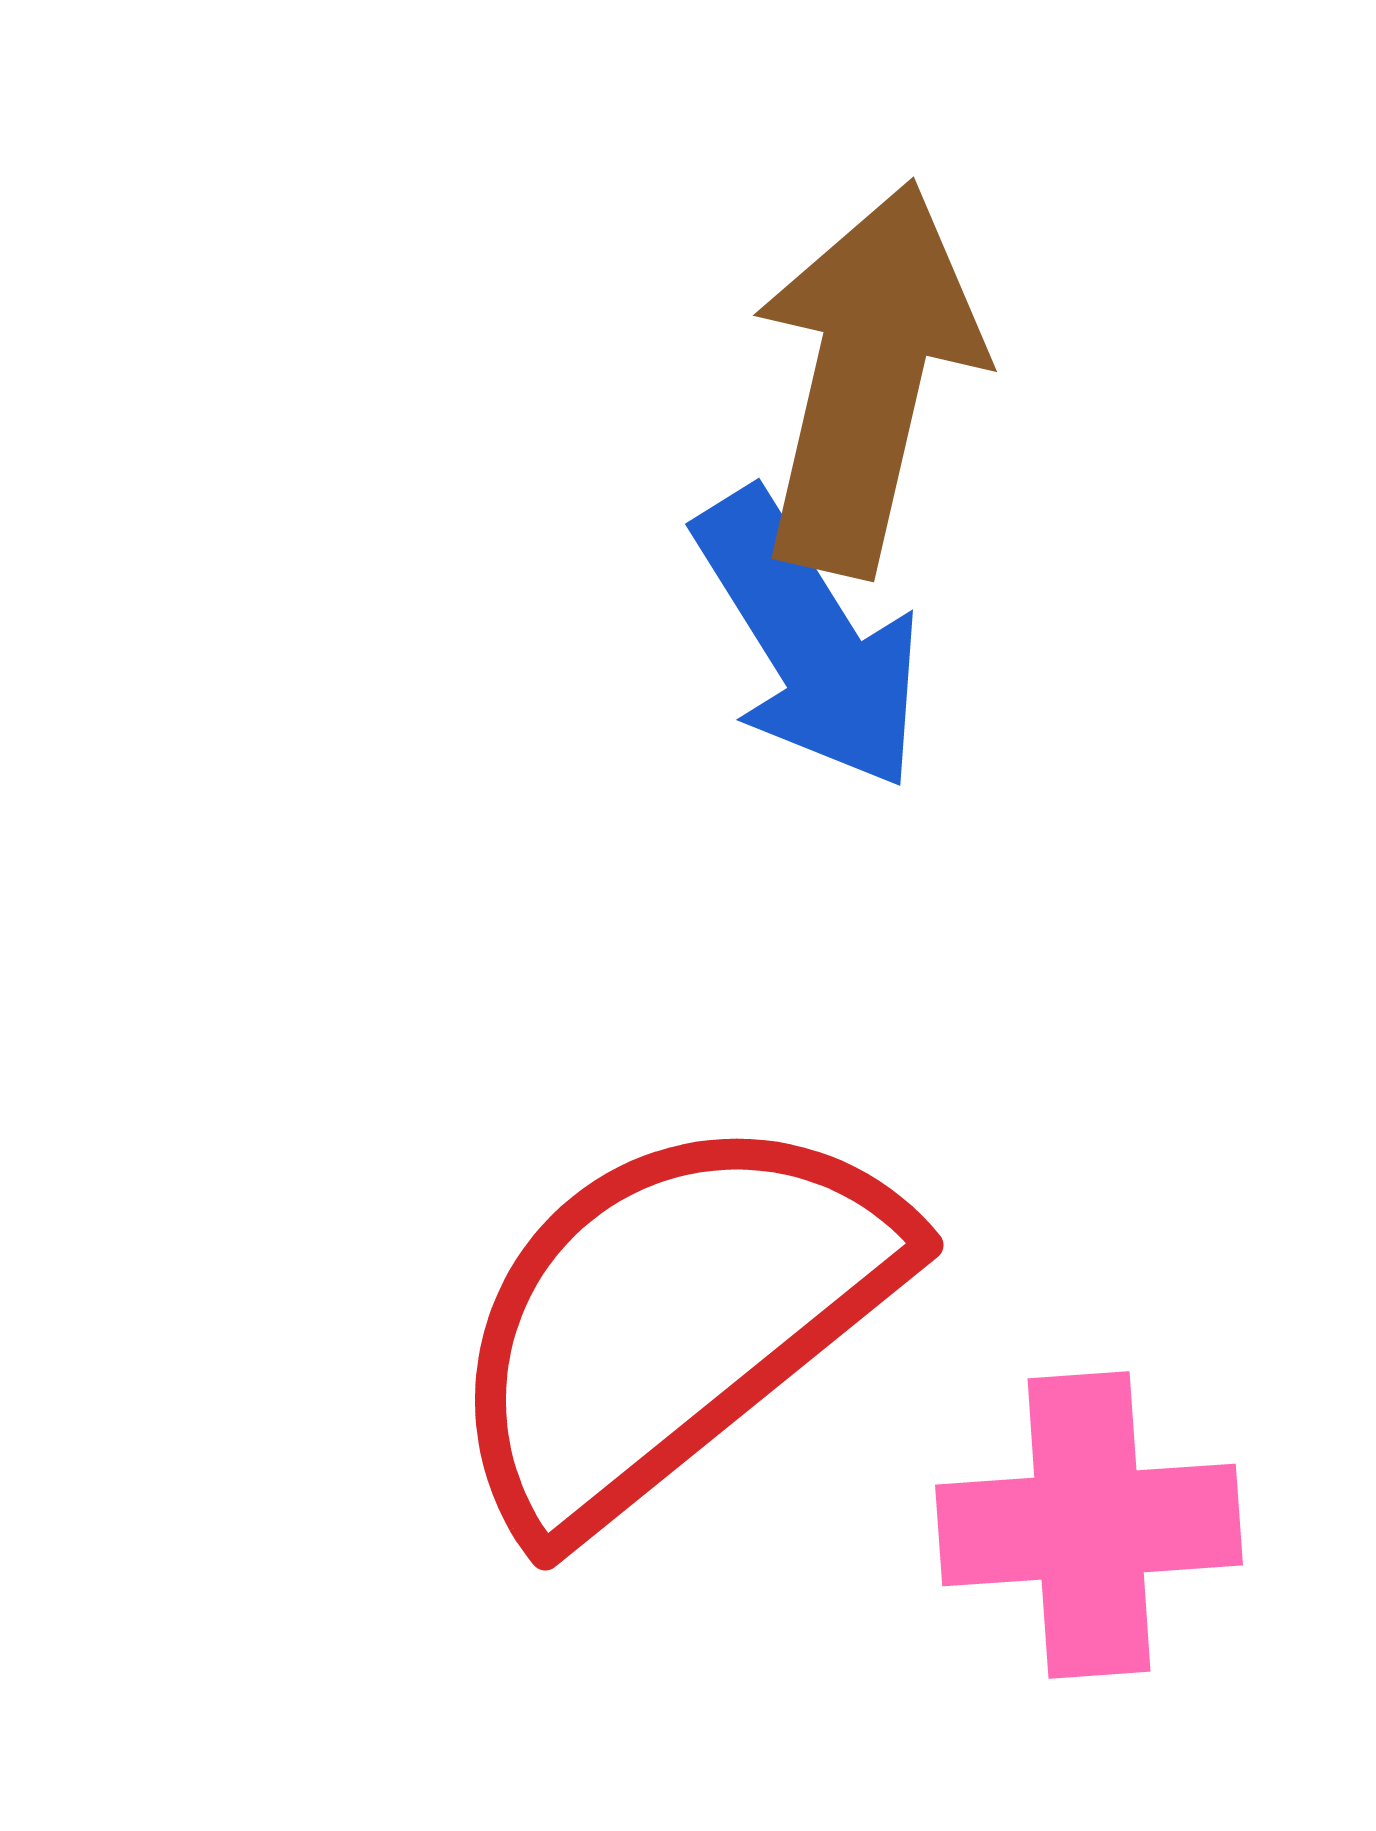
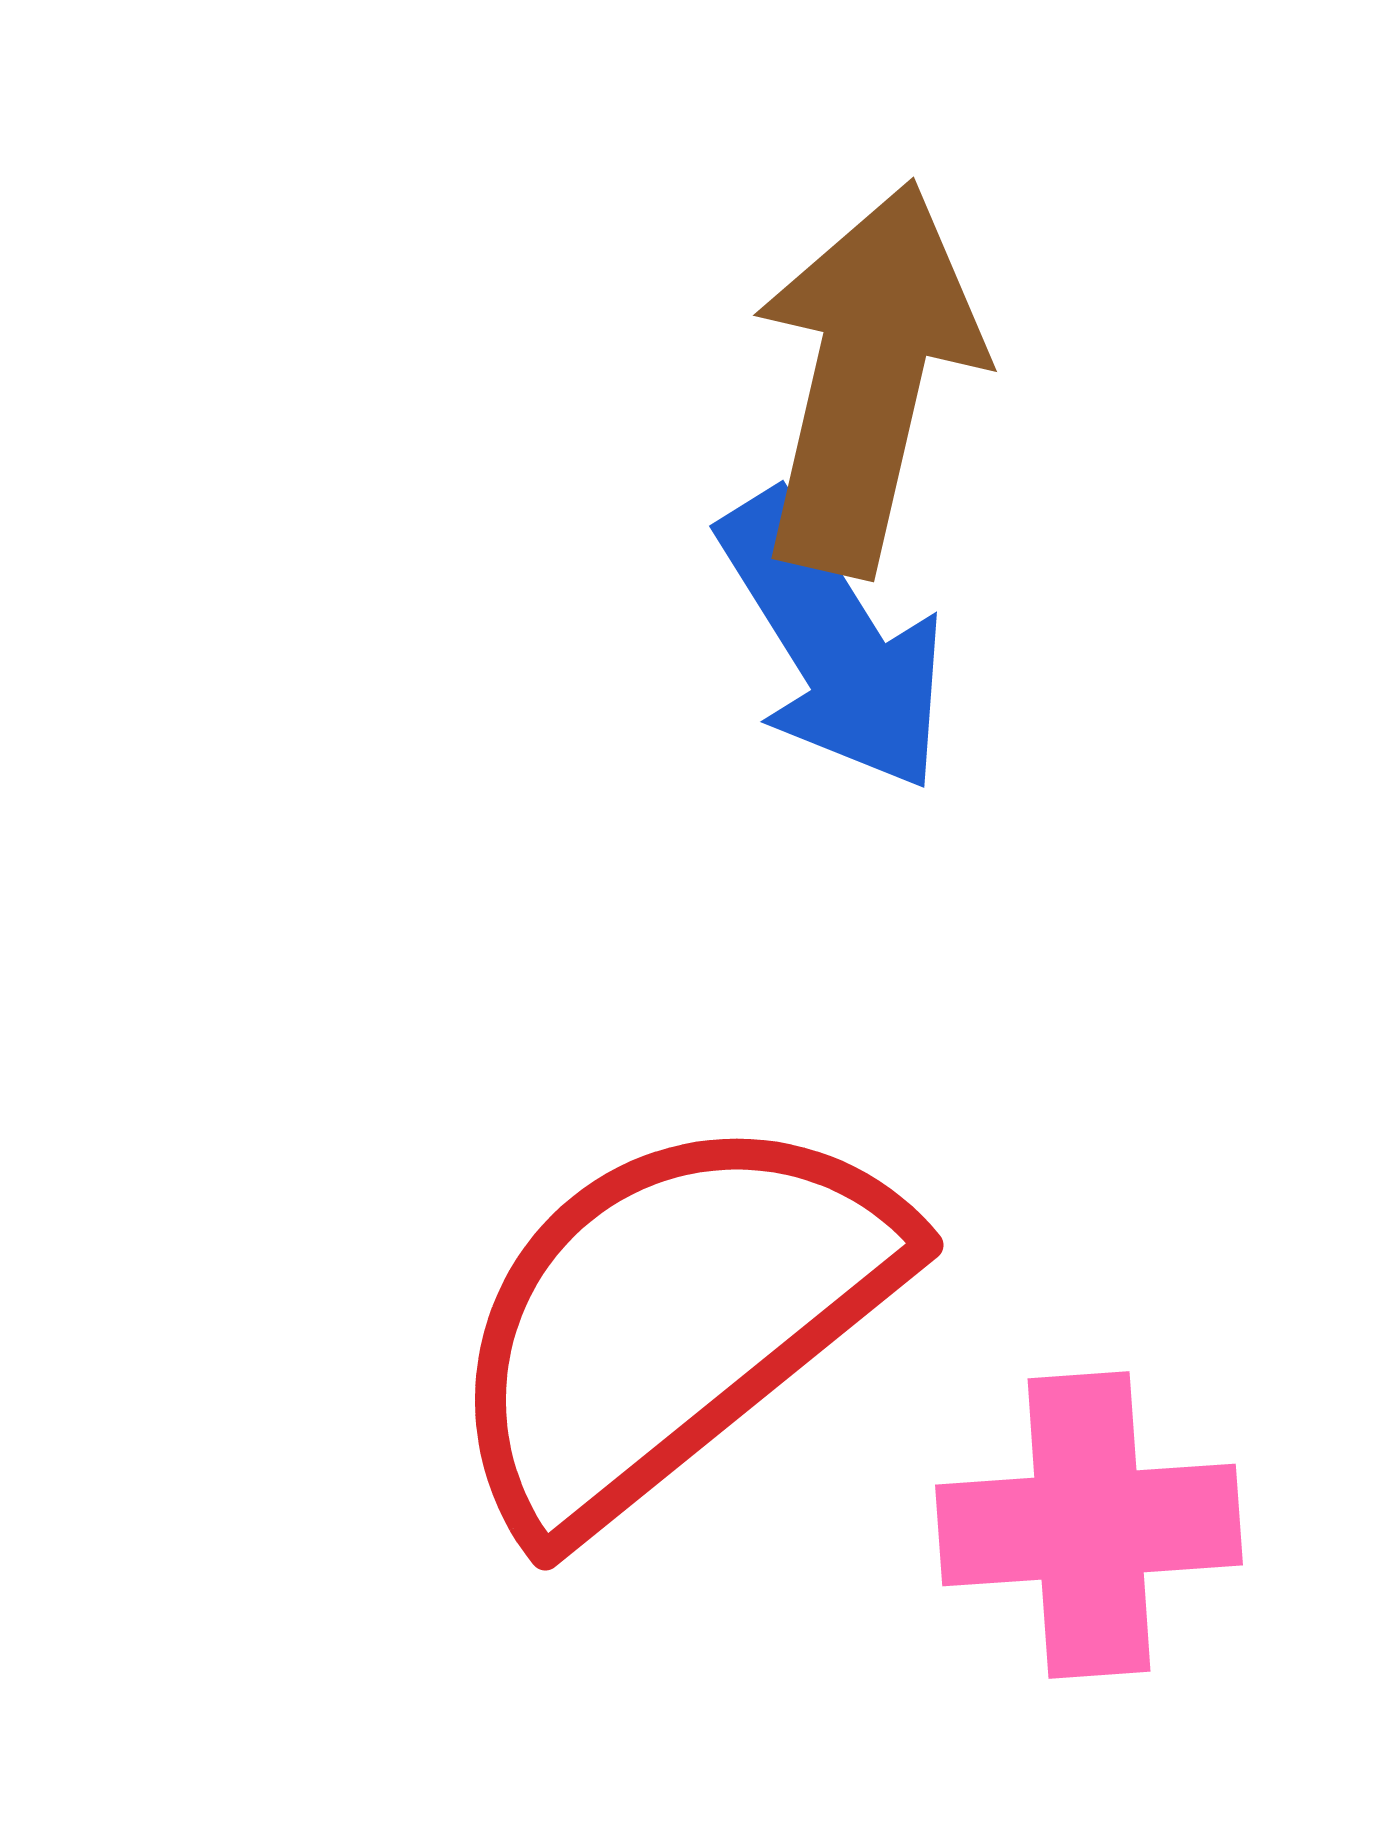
blue arrow: moved 24 px right, 2 px down
